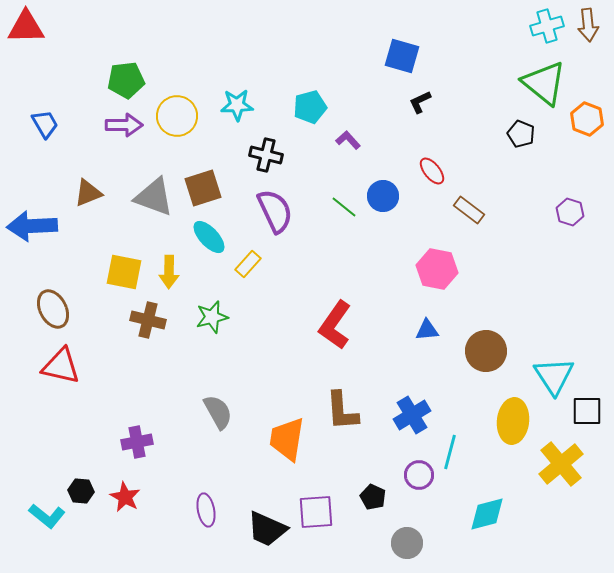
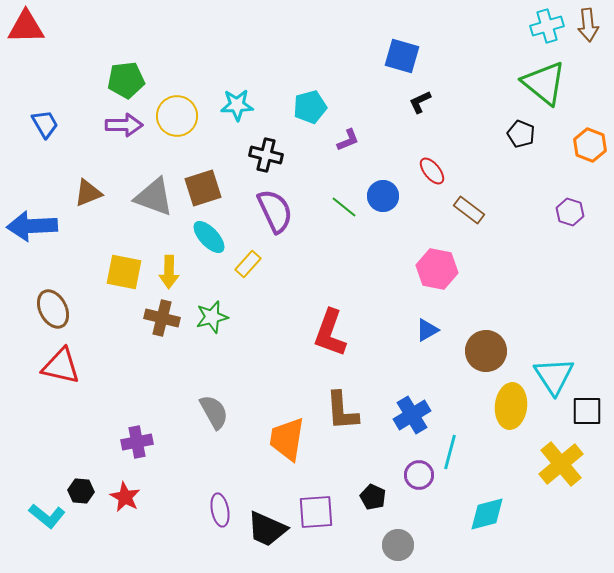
orange hexagon at (587, 119): moved 3 px right, 26 px down
purple L-shape at (348, 140): rotated 110 degrees clockwise
brown cross at (148, 320): moved 14 px right, 2 px up
red L-shape at (335, 325): moved 5 px left, 8 px down; rotated 15 degrees counterclockwise
blue triangle at (427, 330): rotated 25 degrees counterclockwise
gray semicircle at (218, 412): moved 4 px left
yellow ellipse at (513, 421): moved 2 px left, 15 px up
purple ellipse at (206, 510): moved 14 px right
gray circle at (407, 543): moved 9 px left, 2 px down
